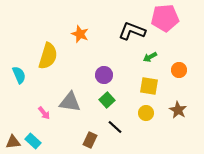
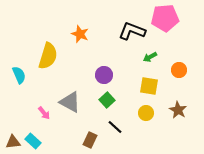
gray triangle: rotated 20 degrees clockwise
